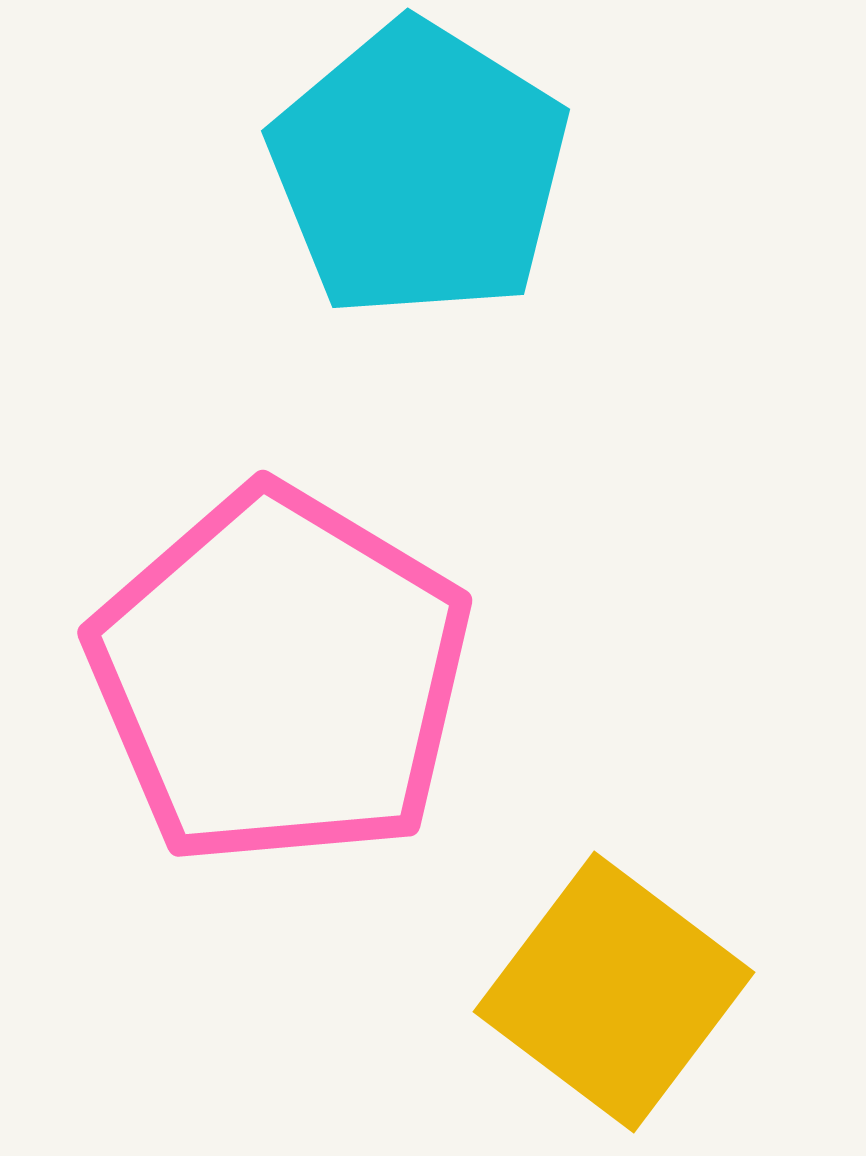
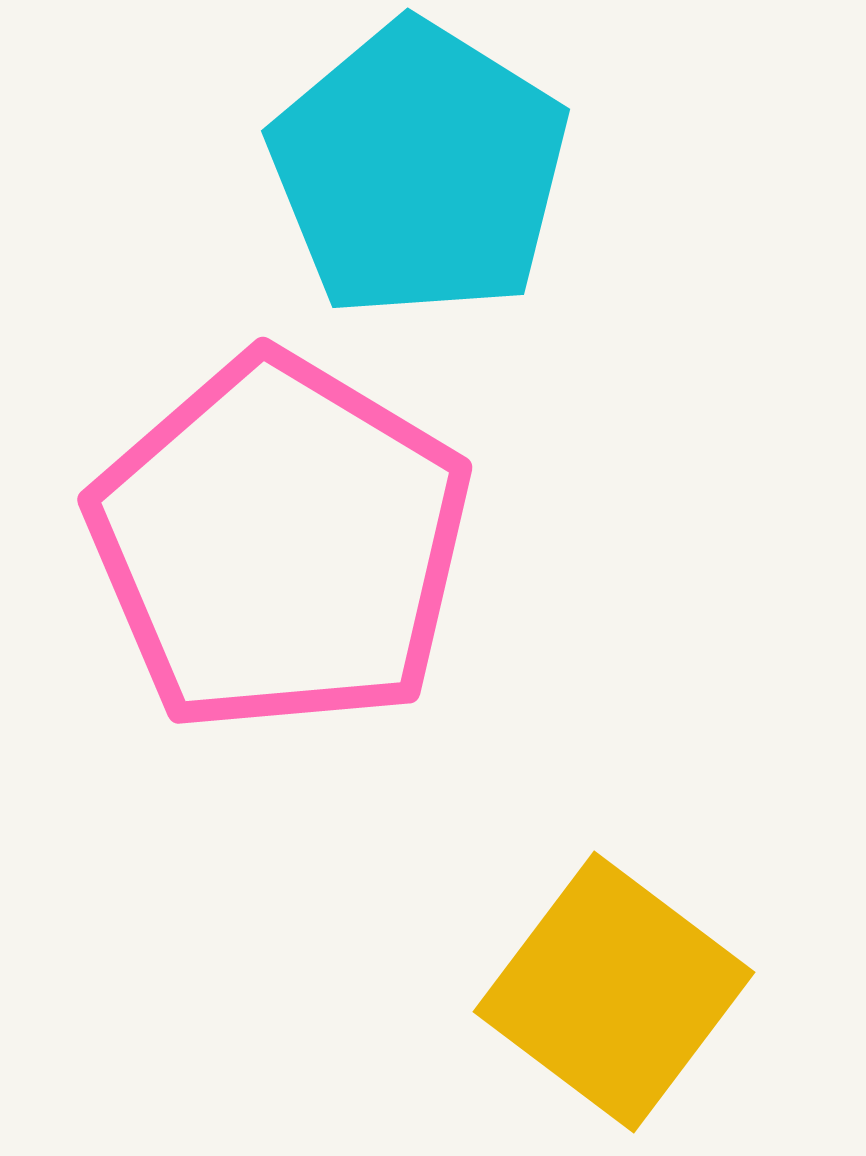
pink pentagon: moved 133 px up
